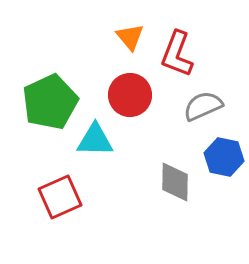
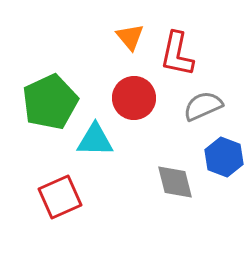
red L-shape: rotated 9 degrees counterclockwise
red circle: moved 4 px right, 3 px down
blue hexagon: rotated 9 degrees clockwise
gray diamond: rotated 15 degrees counterclockwise
